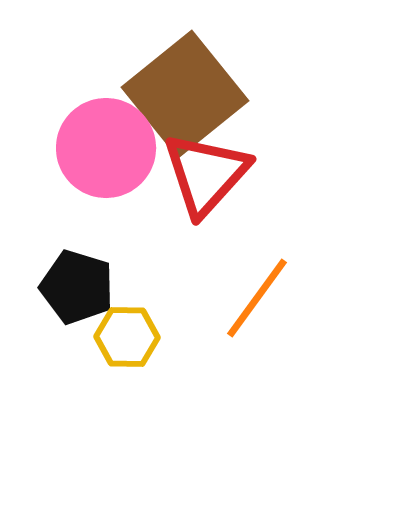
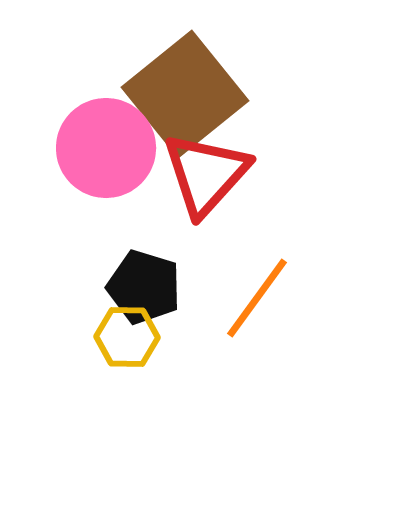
black pentagon: moved 67 px right
